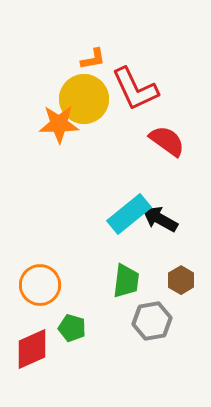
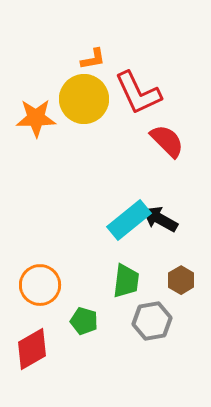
red L-shape: moved 3 px right, 4 px down
orange star: moved 23 px left, 6 px up
red semicircle: rotated 9 degrees clockwise
cyan rectangle: moved 6 px down
green pentagon: moved 12 px right, 7 px up
red diamond: rotated 6 degrees counterclockwise
